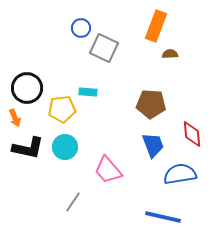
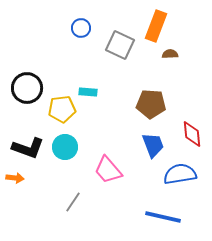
gray square: moved 16 px right, 3 px up
orange arrow: moved 60 px down; rotated 60 degrees counterclockwise
black L-shape: rotated 8 degrees clockwise
